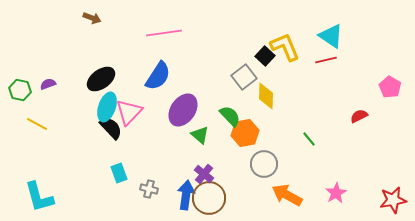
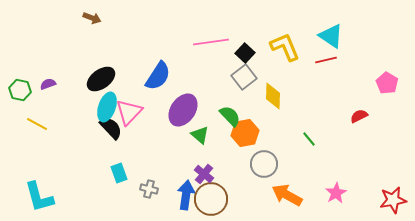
pink line: moved 47 px right, 9 px down
black square: moved 20 px left, 3 px up
pink pentagon: moved 3 px left, 4 px up
yellow diamond: moved 7 px right
brown circle: moved 2 px right, 1 px down
